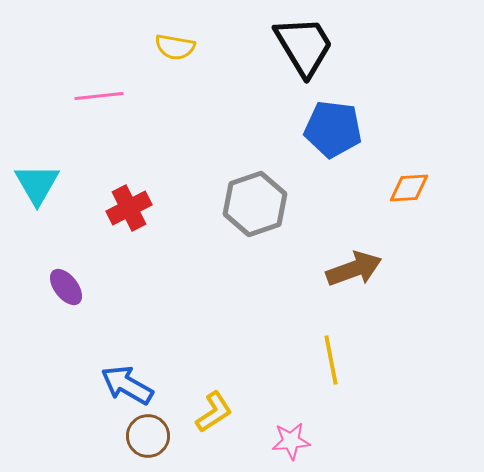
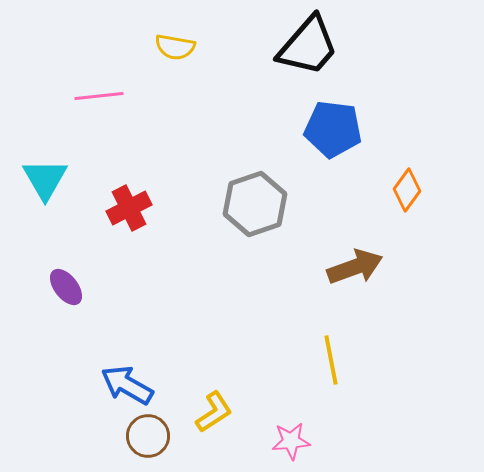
black trapezoid: moved 4 px right; rotated 72 degrees clockwise
cyan triangle: moved 8 px right, 5 px up
orange diamond: moved 2 px left, 2 px down; rotated 51 degrees counterclockwise
brown arrow: moved 1 px right, 2 px up
